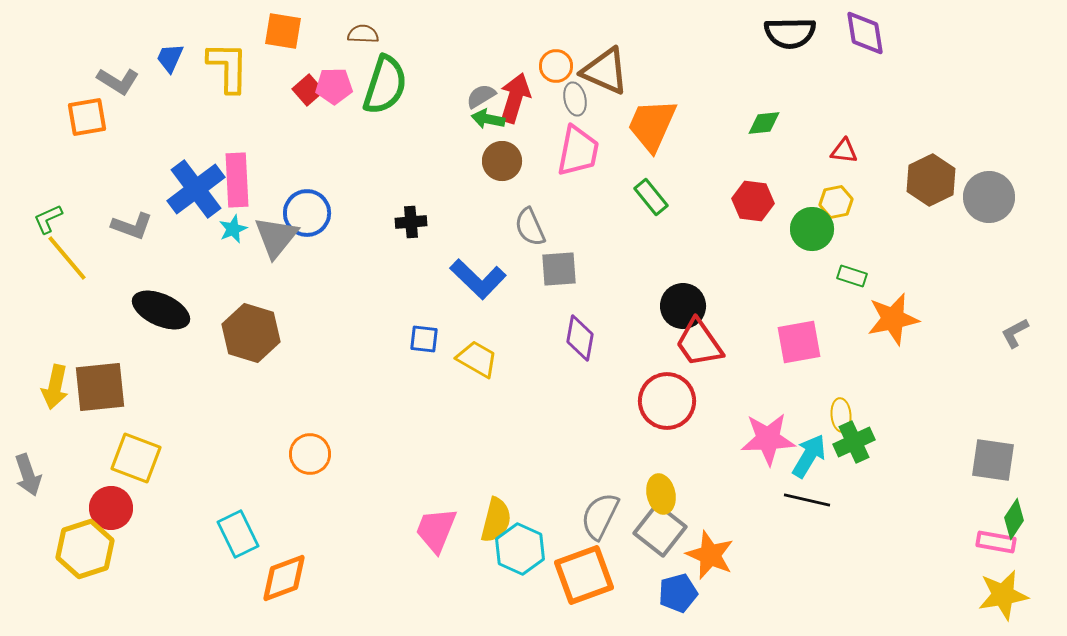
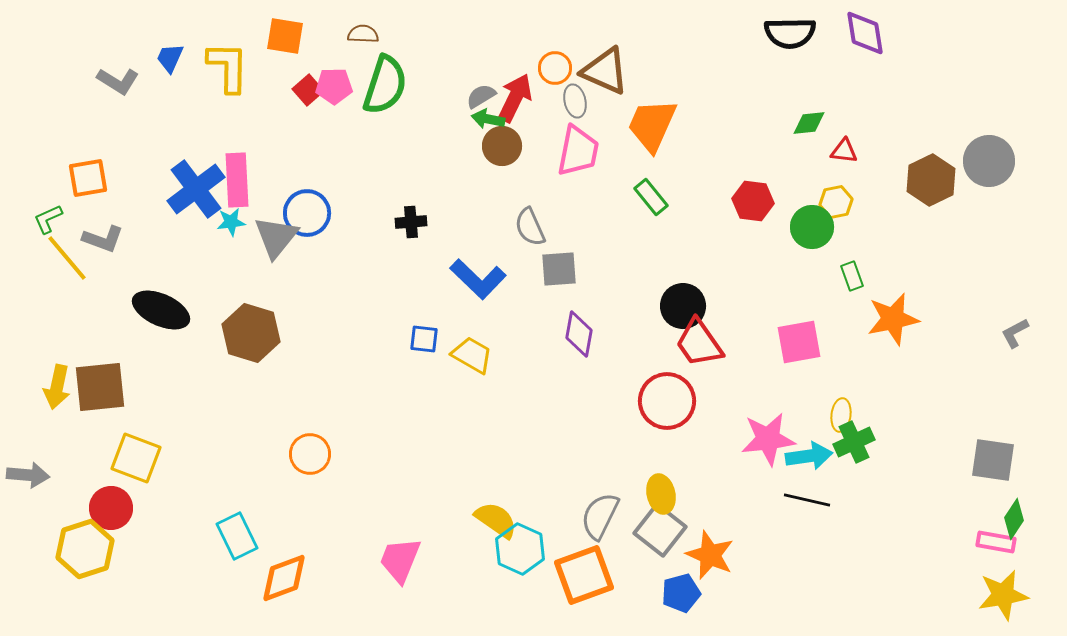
orange square at (283, 31): moved 2 px right, 5 px down
orange circle at (556, 66): moved 1 px left, 2 px down
red arrow at (515, 98): rotated 9 degrees clockwise
gray ellipse at (575, 99): moved 2 px down
orange square at (87, 117): moved 1 px right, 61 px down
green diamond at (764, 123): moved 45 px right
brown circle at (502, 161): moved 15 px up
gray circle at (989, 197): moved 36 px up
gray L-shape at (132, 226): moved 29 px left, 13 px down
cyan star at (233, 229): moved 2 px left, 7 px up; rotated 16 degrees clockwise
green circle at (812, 229): moved 2 px up
green rectangle at (852, 276): rotated 52 degrees clockwise
purple diamond at (580, 338): moved 1 px left, 4 px up
yellow trapezoid at (477, 359): moved 5 px left, 4 px up
yellow arrow at (55, 387): moved 2 px right
yellow ellipse at (841, 415): rotated 12 degrees clockwise
pink star at (768, 439): rotated 4 degrees counterclockwise
cyan arrow at (809, 456): rotated 51 degrees clockwise
gray arrow at (28, 475): rotated 66 degrees counterclockwise
yellow semicircle at (496, 520): rotated 69 degrees counterclockwise
pink trapezoid at (436, 530): moved 36 px left, 30 px down
cyan rectangle at (238, 534): moved 1 px left, 2 px down
blue pentagon at (678, 593): moved 3 px right
